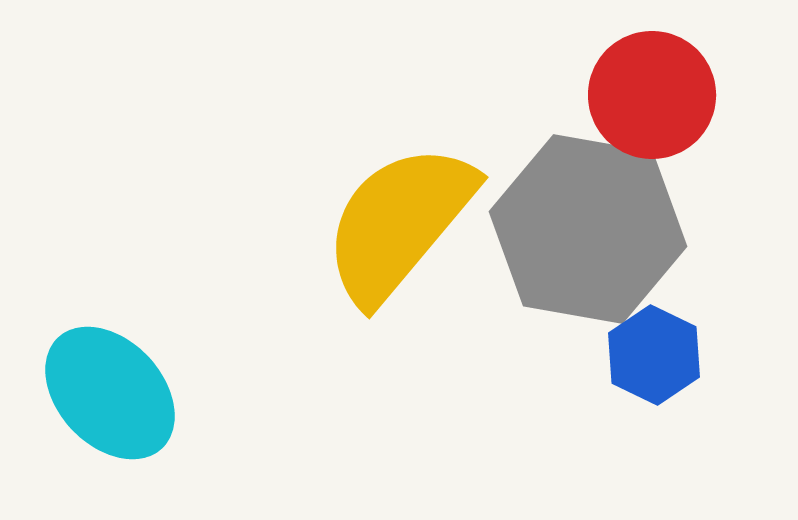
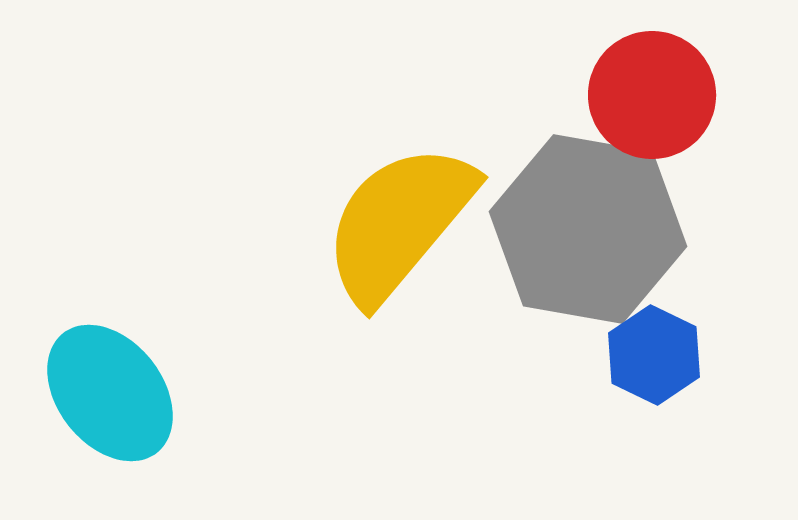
cyan ellipse: rotated 5 degrees clockwise
